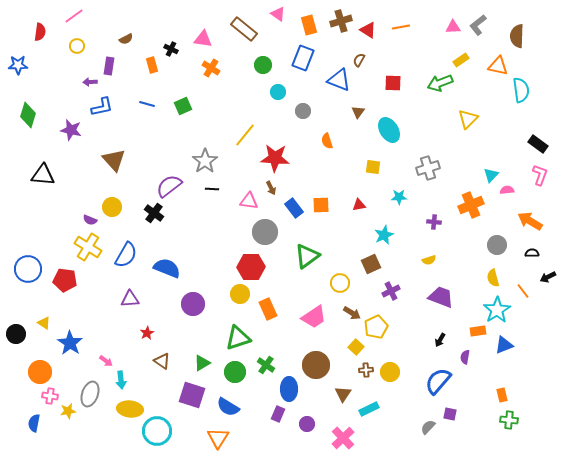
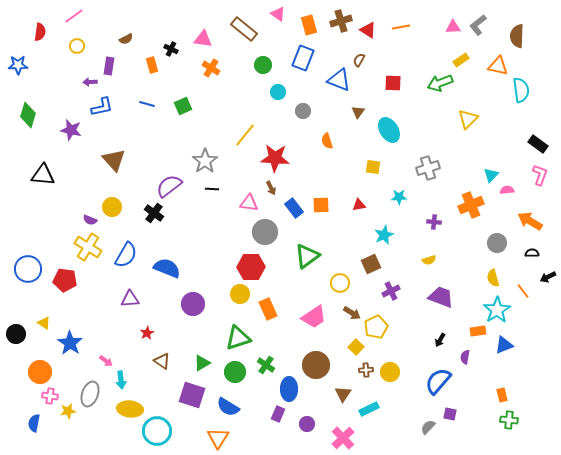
pink triangle at (249, 201): moved 2 px down
gray circle at (497, 245): moved 2 px up
